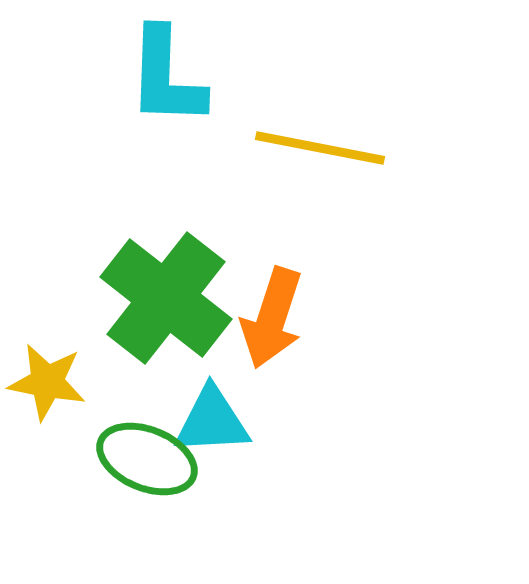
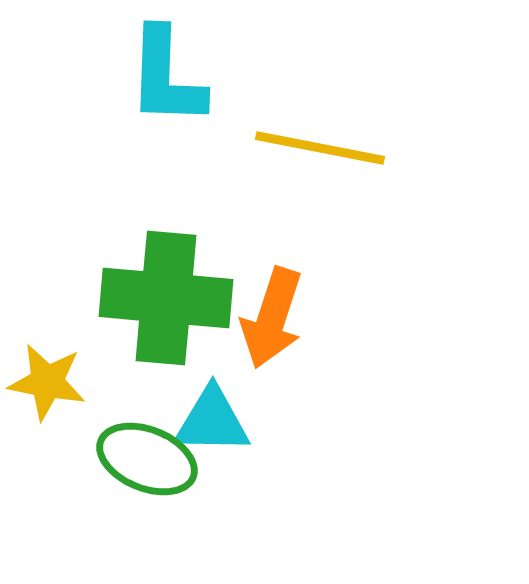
green cross: rotated 33 degrees counterclockwise
cyan triangle: rotated 4 degrees clockwise
